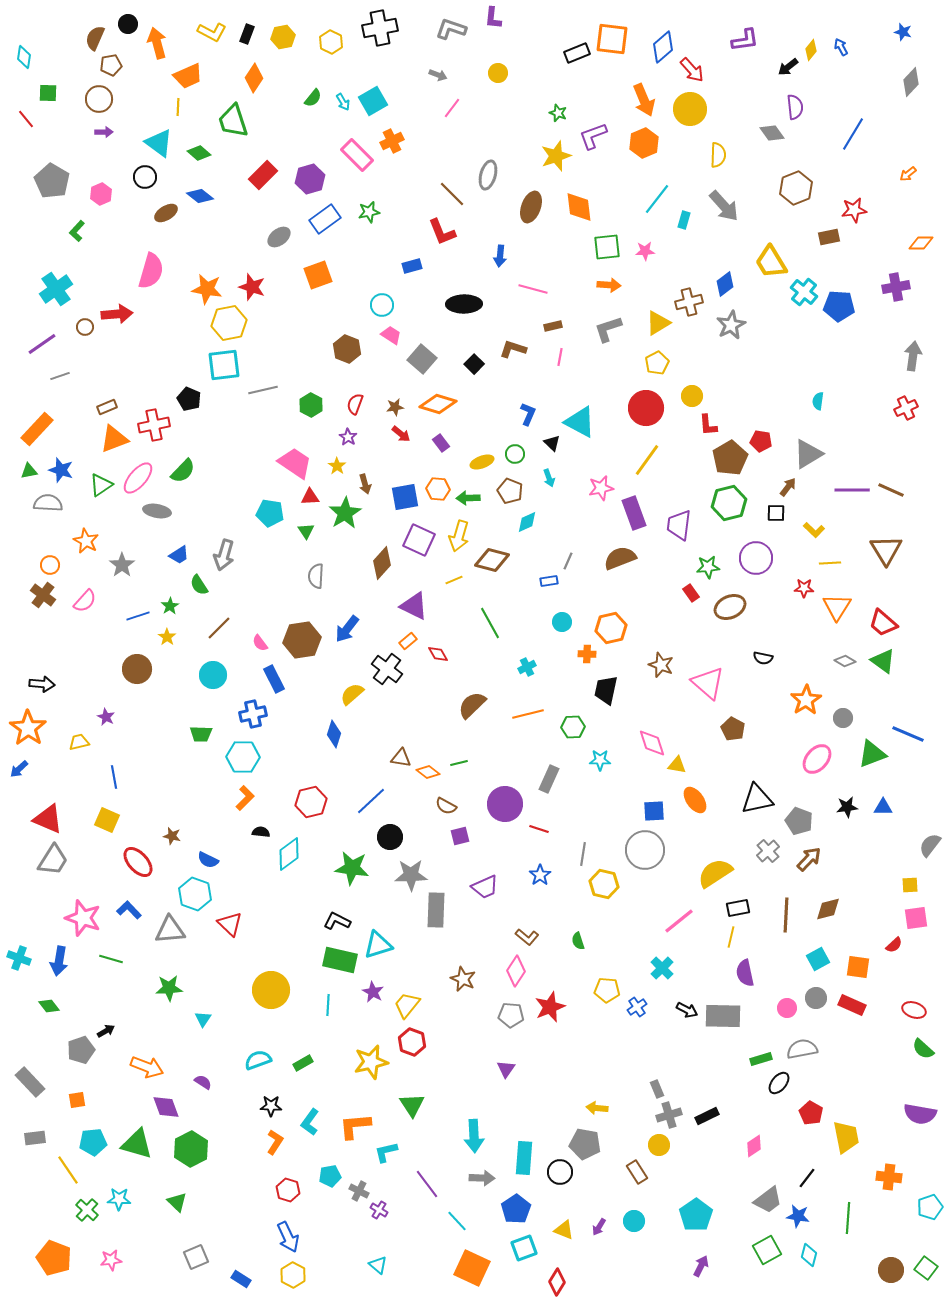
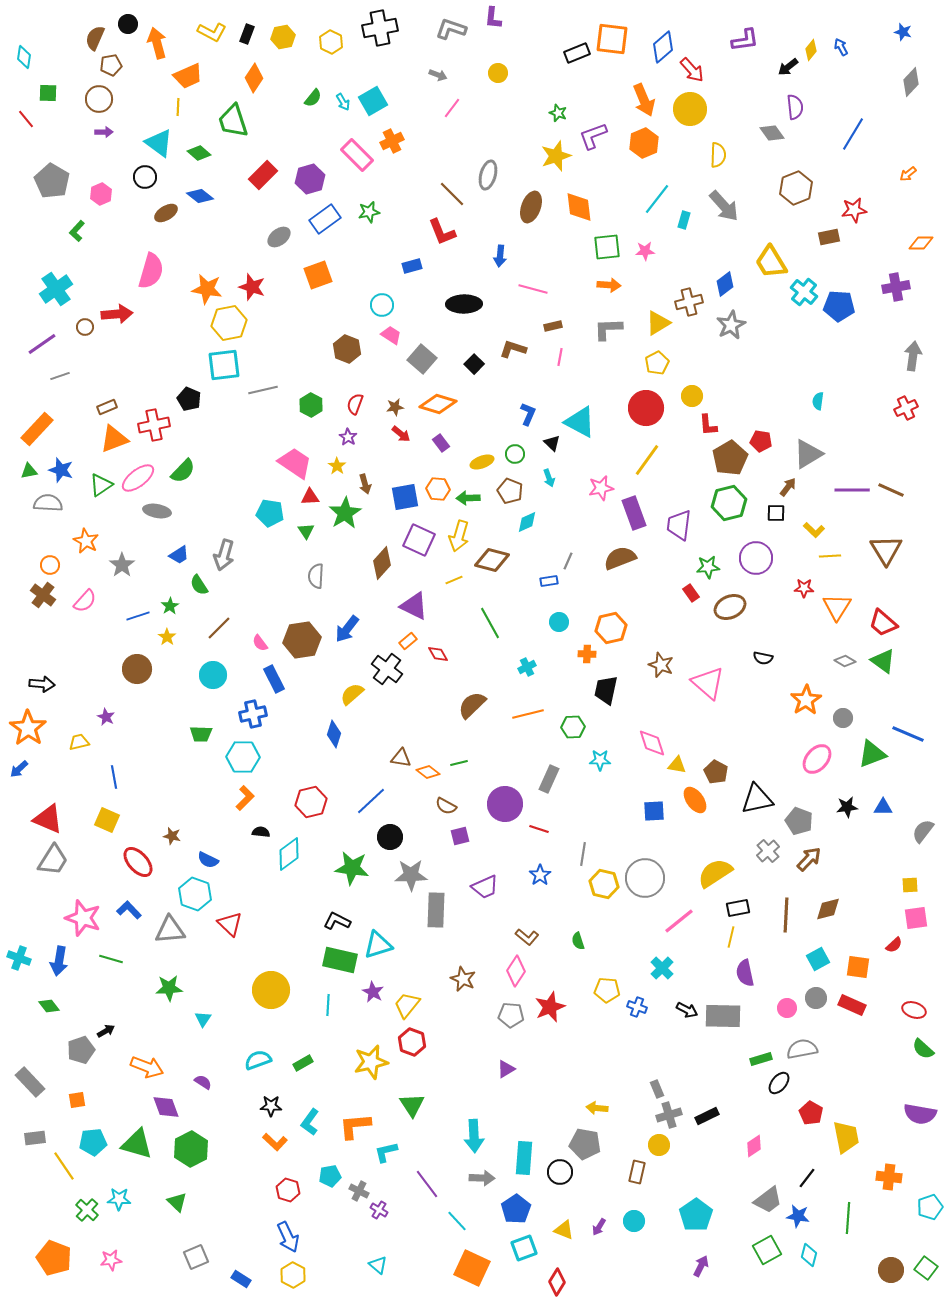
gray L-shape at (608, 329): rotated 16 degrees clockwise
pink ellipse at (138, 478): rotated 12 degrees clockwise
yellow line at (830, 563): moved 7 px up
cyan circle at (562, 622): moved 3 px left
brown pentagon at (733, 729): moved 17 px left, 43 px down
gray semicircle at (930, 845): moved 7 px left, 14 px up
gray circle at (645, 850): moved 28 px down
blue cross at (637, 1007): rotated 36 degrees counterclockwise
purple triangle at (506, 1069): rotated 24 degrees clockwise
orange L-shape at (275, 1142): rotated 100 degrees clockwise
yellow line at (68, 1170): moved 4 px left, 4 px up
brown rectangle at (637, 1172): rotated 45 degrees clockwise
